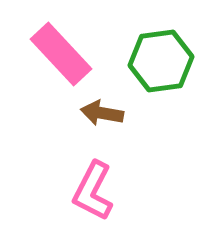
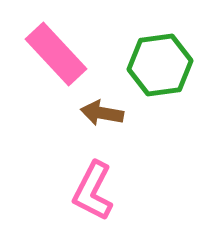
pink rectangle: moved 5 px left
green hexagon: moved 1 px left, 4 px down
